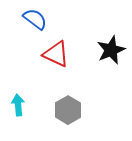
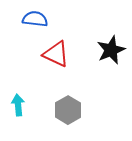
blue semicircle: rotated 30 degrees counterclockwise
